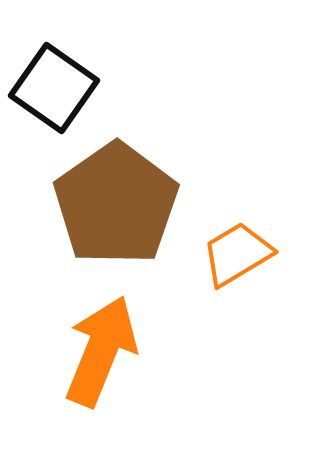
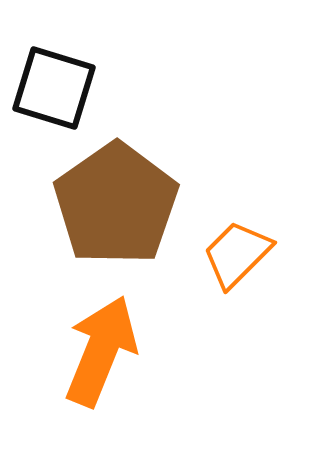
black square: rotated 18 degrees counterclockwise
orange trapezoid: rotated 14 degrees counterclockwise
